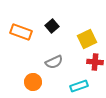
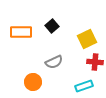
orange rectangle: rotated 20 degrees counterclockwise
cyan rectangle: moved 5 px right
